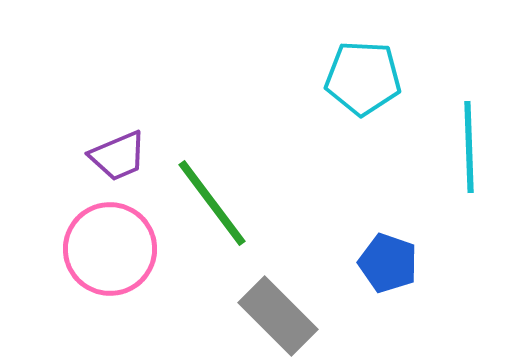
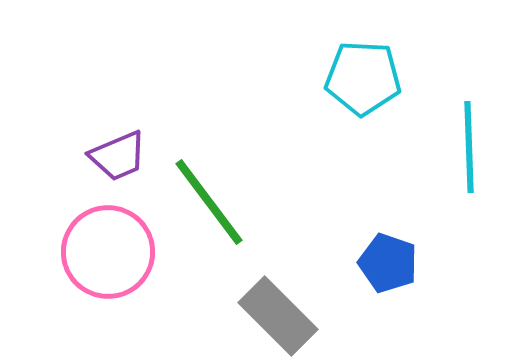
green line: moved 3 px left, 1 px up
pink circle: moved 2 px left, 3 px down
